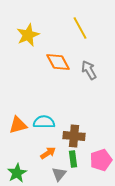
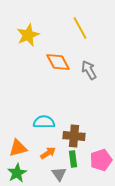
orange triangle: moved 23 px down
gray triangle: rotated 14 degrees counterclockwise
